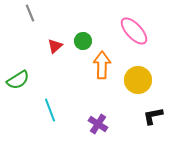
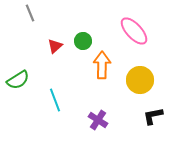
yellow circle: moved 2 px right
cyan line: moved 5 px right, 10 px up
purple cross: moved 4 px up
